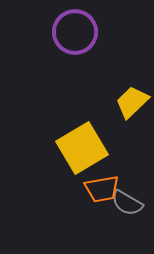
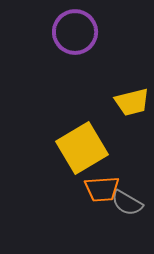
yellow trapezoid: rotated 150 degrees counterclockwise
orange trapezoid: rotated 6 degrees clockwise
